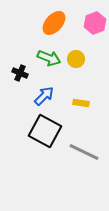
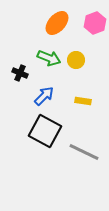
orange ellipse: moved 3 px right
yellow circle: moved 1 px down
yellow rectangle: moved 2 px right, 2 px up
